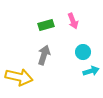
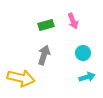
cyan circle: moved 1 px down
cyan arrow: moved 4 px left, 6 px down
yellow arrow: moved 2 px right, 1 px down
